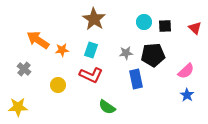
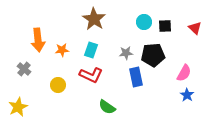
orange arrow: rotated 130 degrees counterclockwise
pink semicircle: moved 2 px left, 2 px down; rotated 18 degrees counterclockwise
blue rectangle: moved 2 px up
yellow star: rotated 24 degrees counterclockwise
